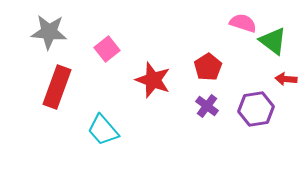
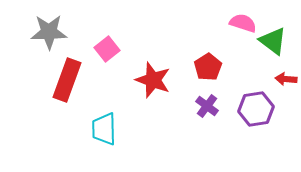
gray star: rotated 6 degrees counterclockwise
red rectangle: moved 10 px right, 7 px up
cyan trapezoid: moved 1 px right, 1 px up; rotated 40 degrees clockwise
